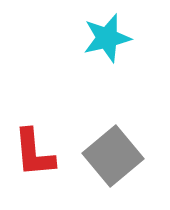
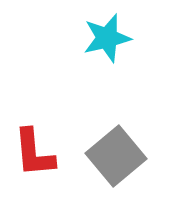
gray square: moved 3 px right
